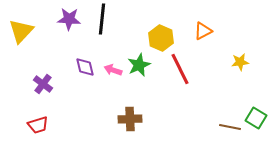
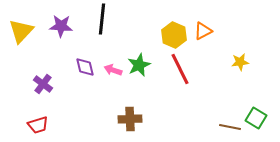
purple star: moved 8 px left, 7 px down
yellow hexagon: moved 13 px right, 3 px up
